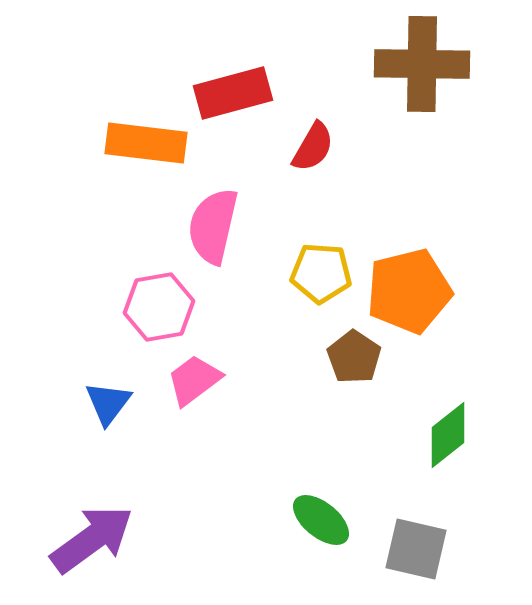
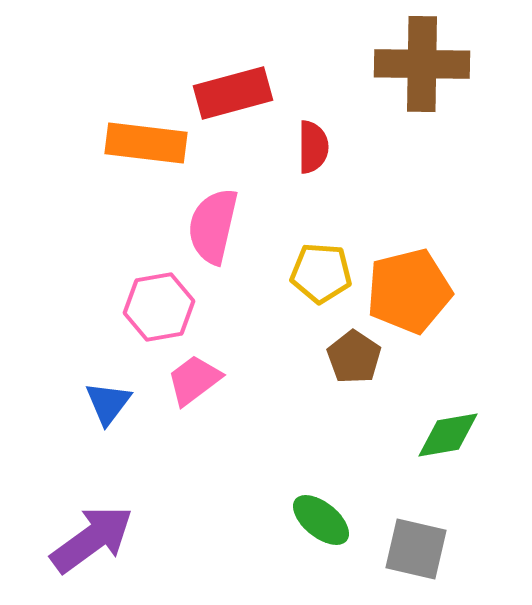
red semicircle: rotated 30 degrees counterclockwise
green diamond: rotated 28 degrees clockwise
